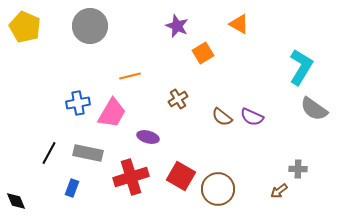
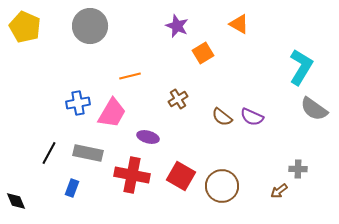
red cross: moved 1 px right, 2 px up; rotated 28 degrees clockwise
brown circle: moved 4 px right, 3 px up
